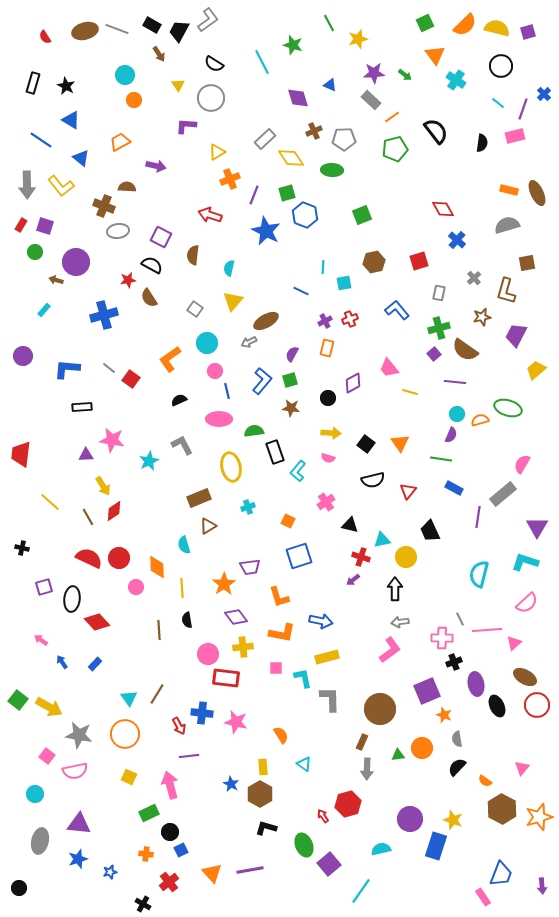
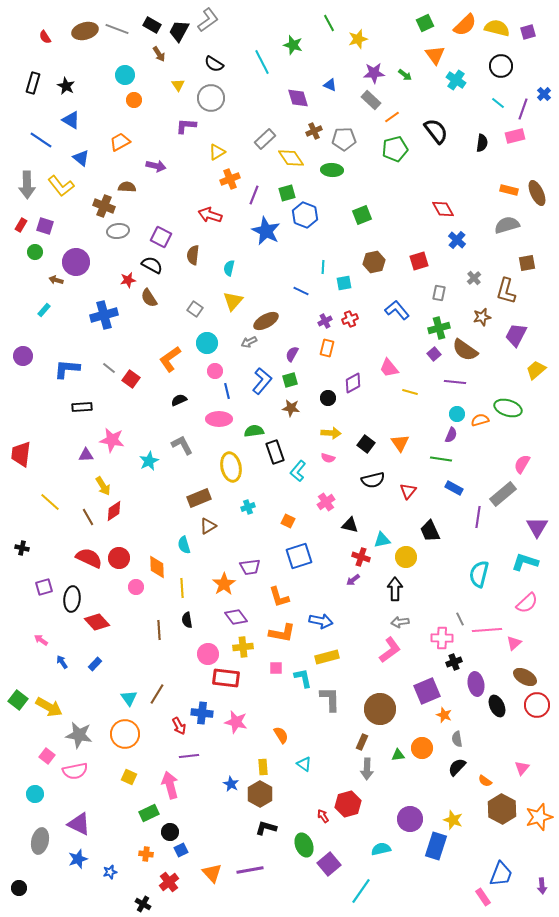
purple triangle at (79, 824): rotated 20 degrees clockwise
